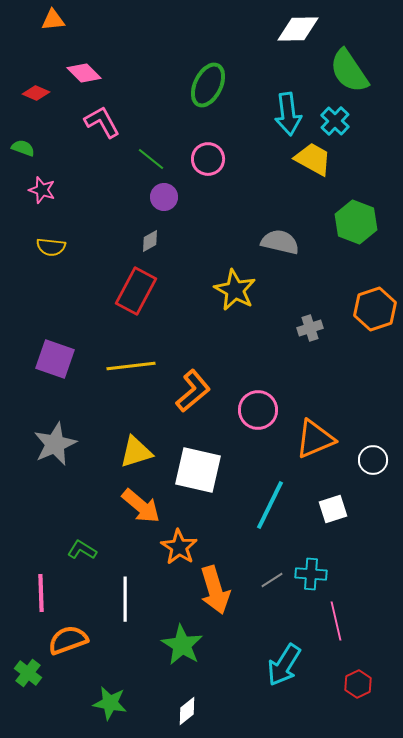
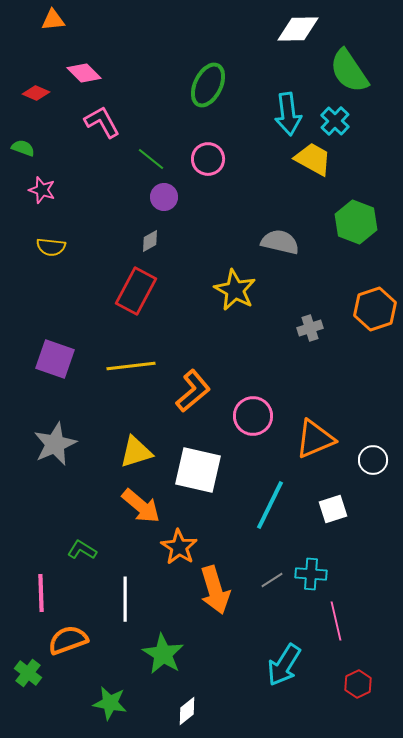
pink circle at (258, 410): moved 5 px left, 6 px down
green star at (182, 645): moved 19 px left, 9 px down
